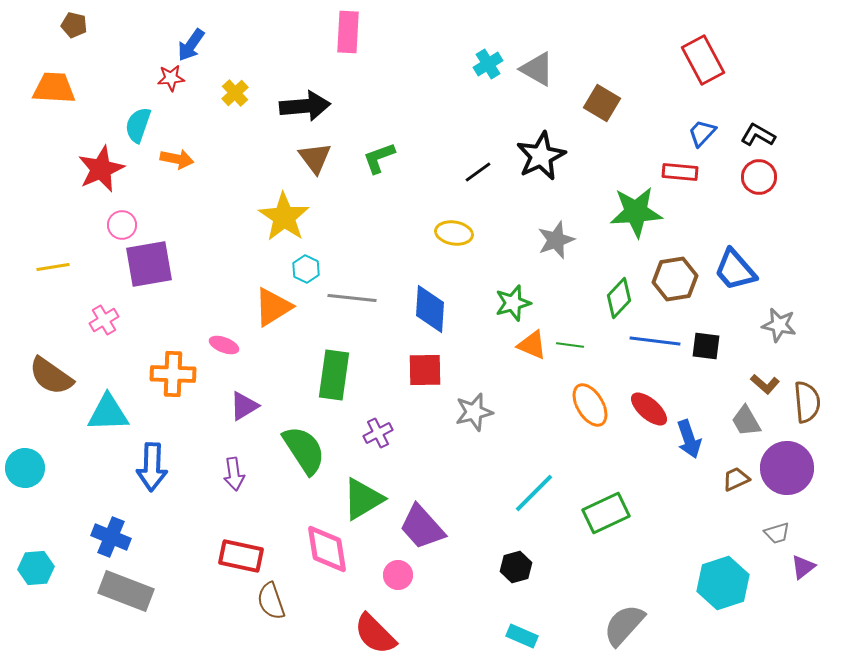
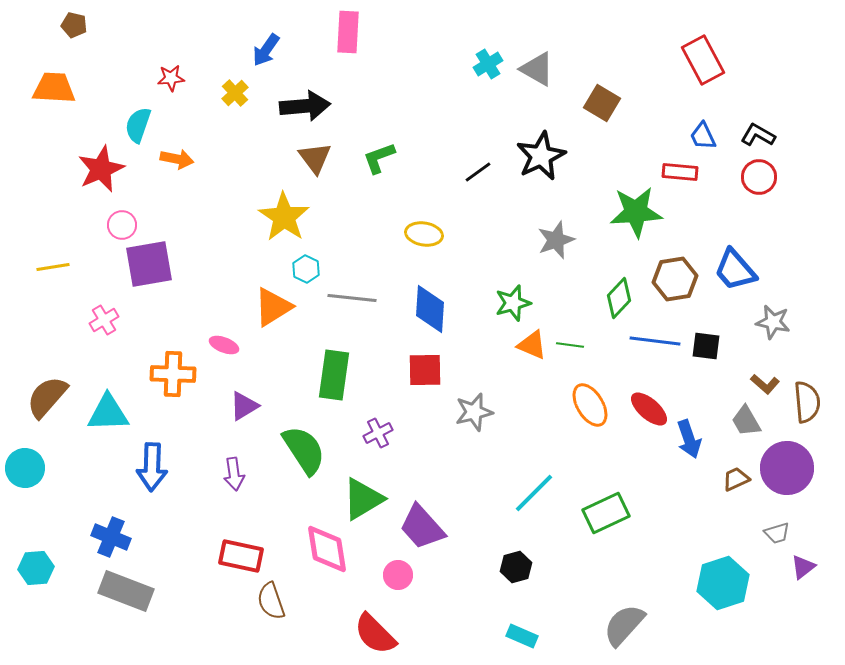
blue arrow at (191, 45): moved 75 px right, 5 px down
blue trapezoid at (702, 133): moved 1 px right, 3 px down; rotated 68 degrees counterclockwise
yellow ellipse at (454, 233): moved 30 px left, 1 px down
gray star at (779, 325): moved 6 px left, 3 px up
brown semicircle at (51, 376): moved 4 px left, 21 px down; rotated 96 degrees clockwise
